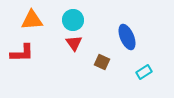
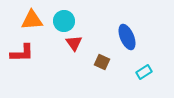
cyan circle: moved 9 px left, 1 px down
